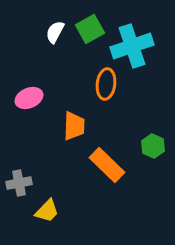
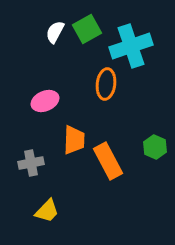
green square: moved 3 px left
cyan cross: moved 1 px left
pink ellipse: moved 16 px right, 3 px down
orange trapezoid: moved 14 px down
green hexagon: moved 2 px right, 1 px down
orange rectangle: moved 1 px right, 4 px up; rotated 18 degrees clockwise
gray cross: moved 12 px right, 20 px up
